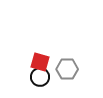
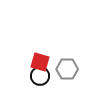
black circle: moved 1 px up
